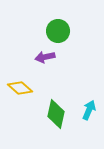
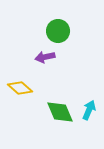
green diamond: moved 4 px right, 2 px up; rotated 36 degrees counterclockwise
